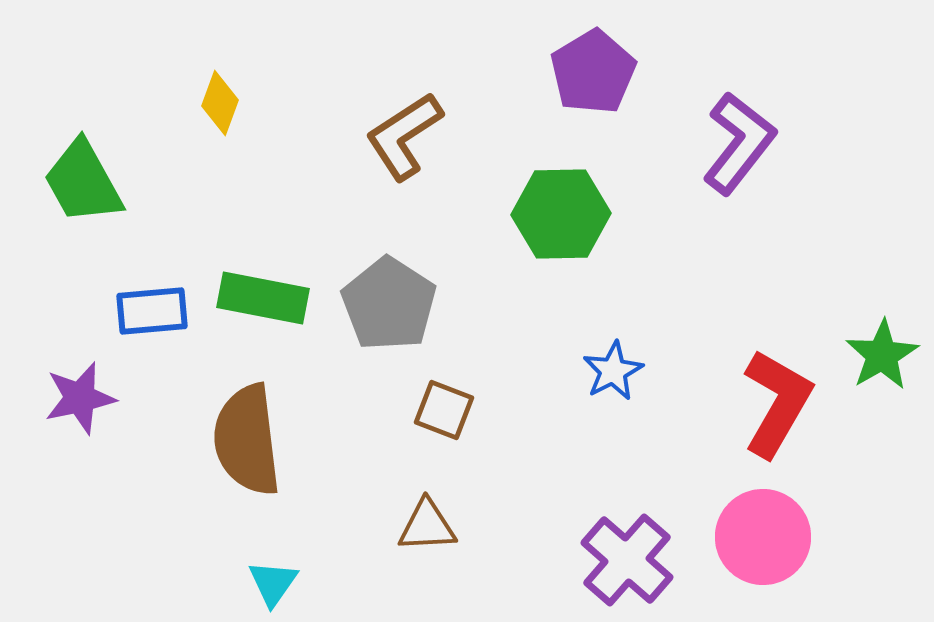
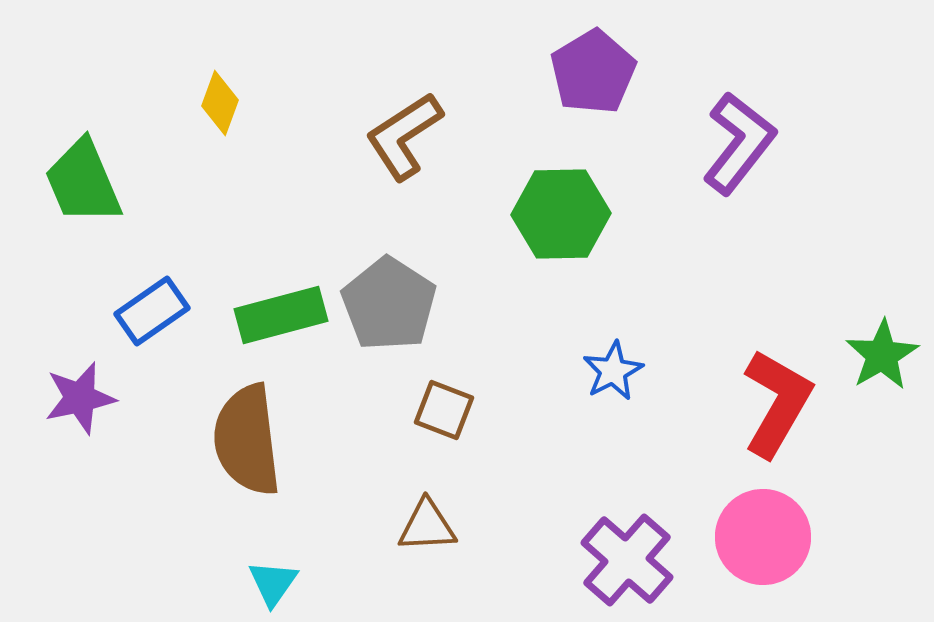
green trapezoid: rotated 6 degrees clockwise
green rectangle: moved 18 px right, 17 px down; rotated 26 degrees counterclockwise
blue rectangle: rotated 30 degrees counterclockwise
